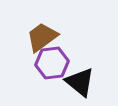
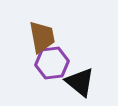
brown trapezoid: rotated 116 degrees clockwise
